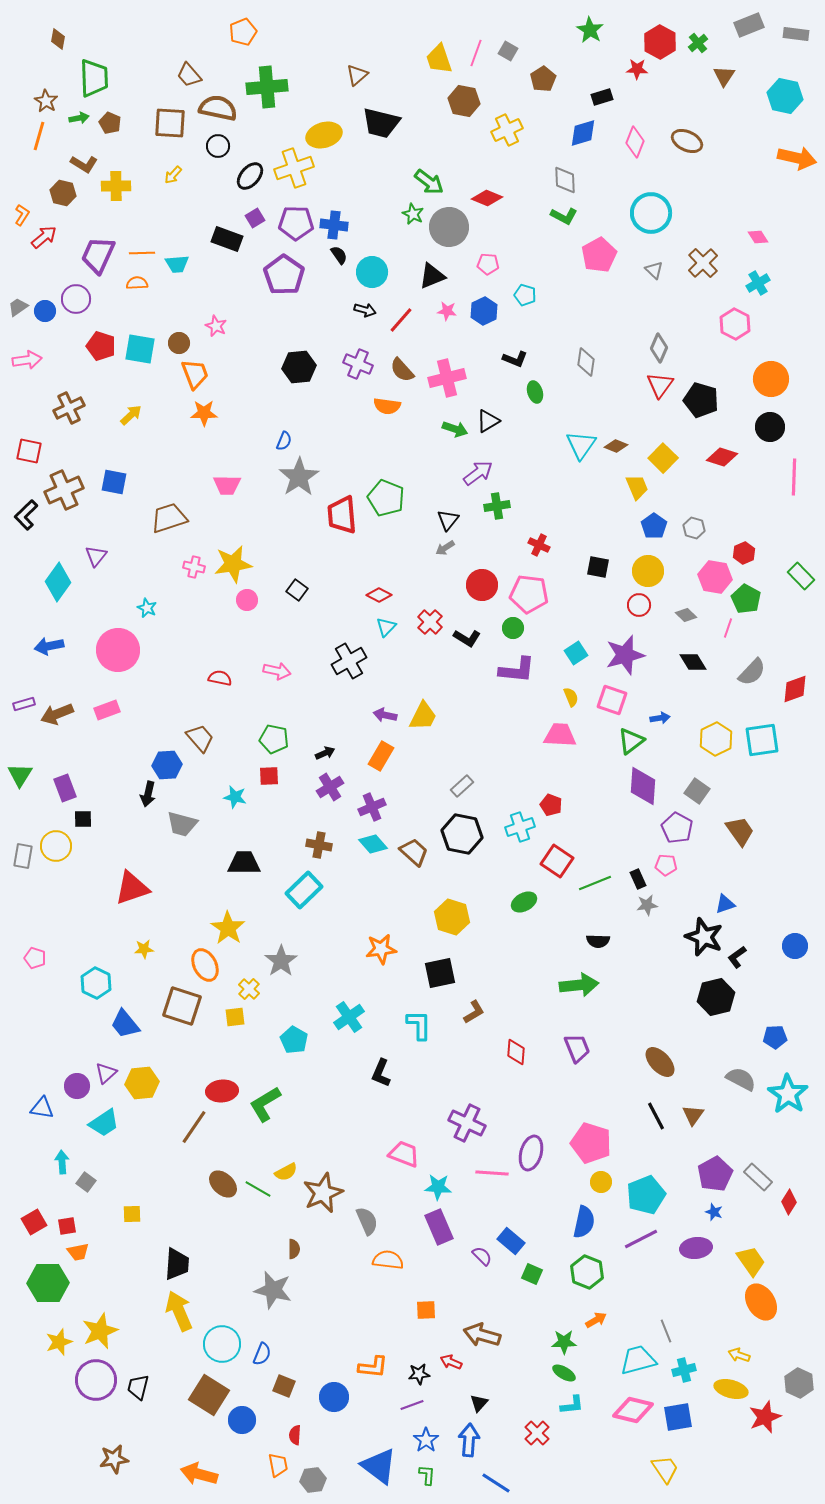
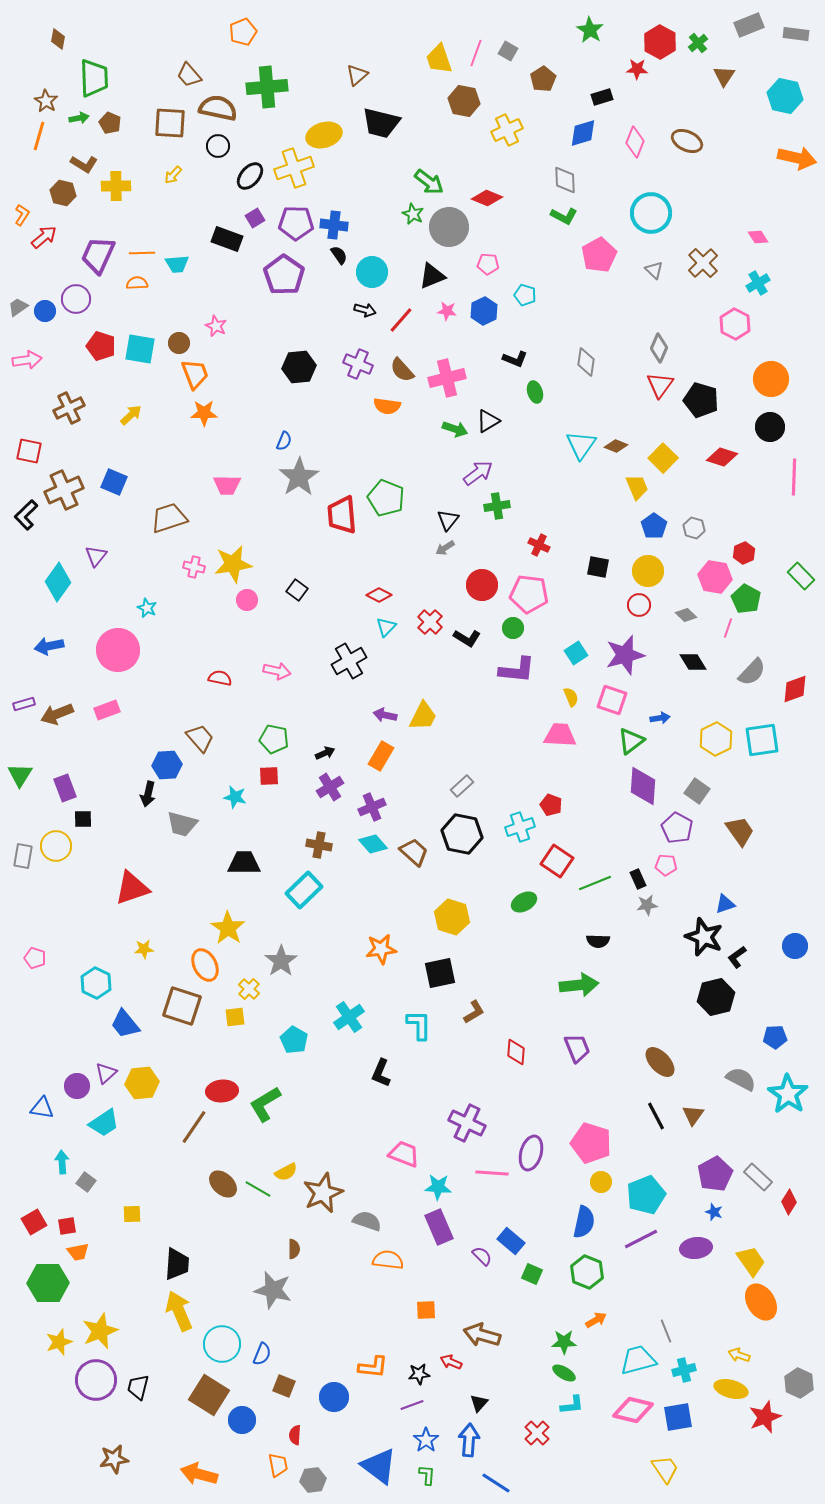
blue square at (114, 482): rotated 12 degrees clockwise
gray semicircle at (367, 1221): rotated 48 degrees counterclockwise
